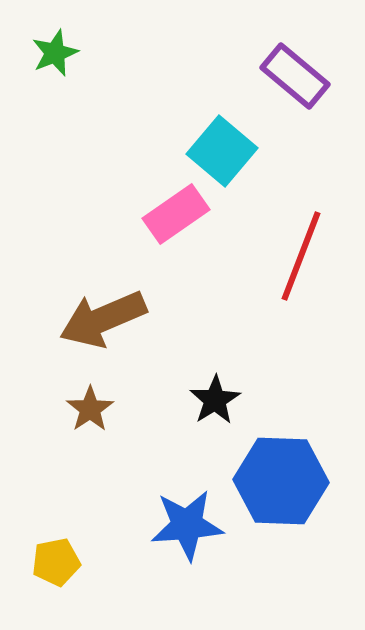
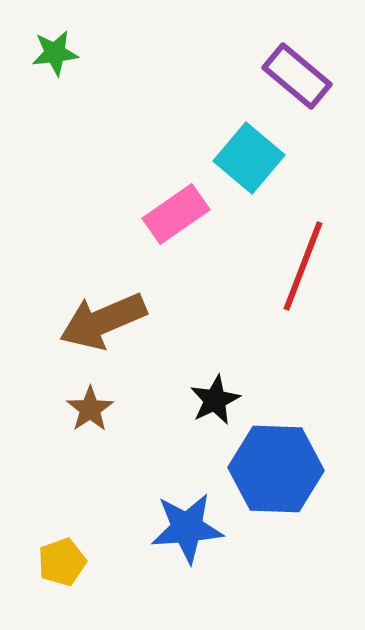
green star: rotated 15 degrees clockwise
purple rectangle: moved 2 px right
cyan square: moved 27 px right, 7 px down
red line: moved 2 px right, 10 px down
brown arrow: moved 2 px down
black star: rotated 6 degrees clockwise
blue hexagon: moved 5 px left, 12 px up
blue star: moved 3 px down
yellow pentagon: moved 6 px right; rotated 9 degrees counterclockwise
